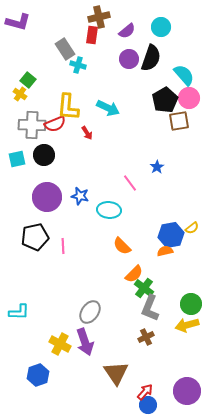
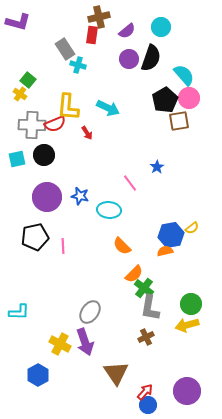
gray L-shape at (150, 308): rotated 12 degrees counterclockwise
blue hexagon at (38, 375): rotated 10 degrees counterclockwise
